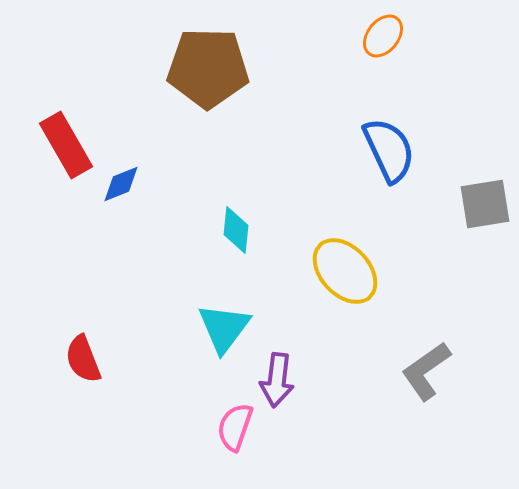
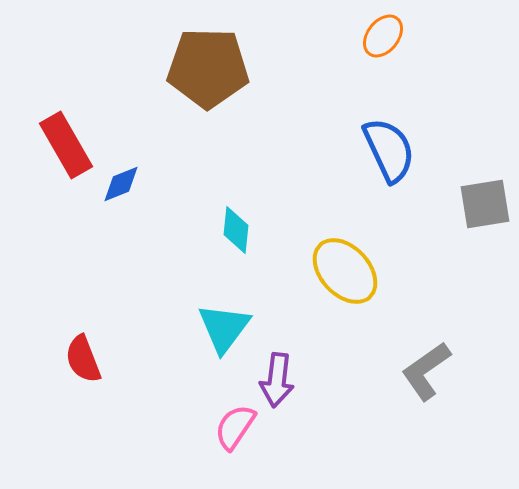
pink semicircle: rotated 15 degrees clockwise
